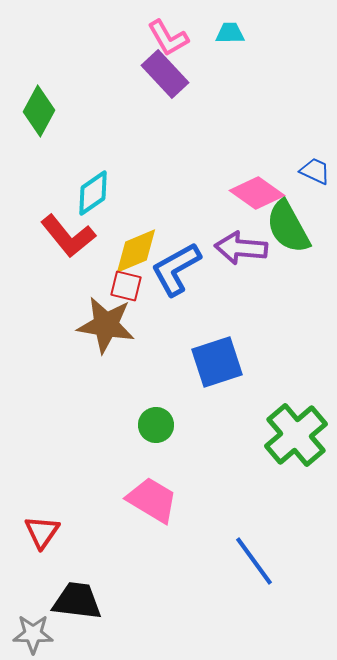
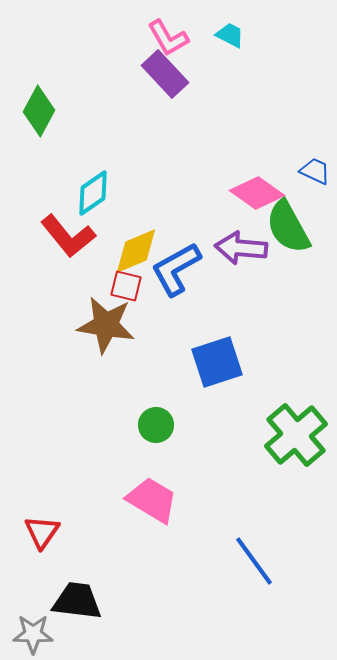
cyan trapezoid: moved 2 px down; rotated 28 degrees clockwise
